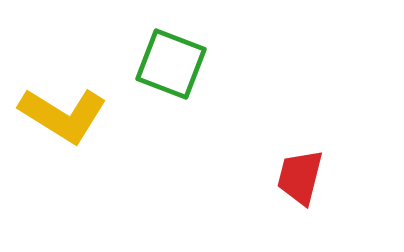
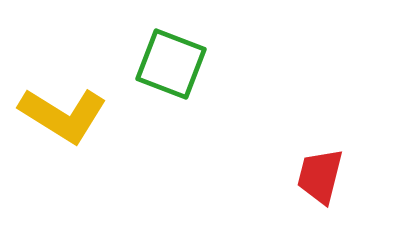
red trapezoid: moved 20 px right, 1 px up
